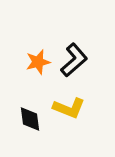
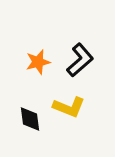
black L-shape: moved 6 px right
yellow L-shape: moved 1 px up
